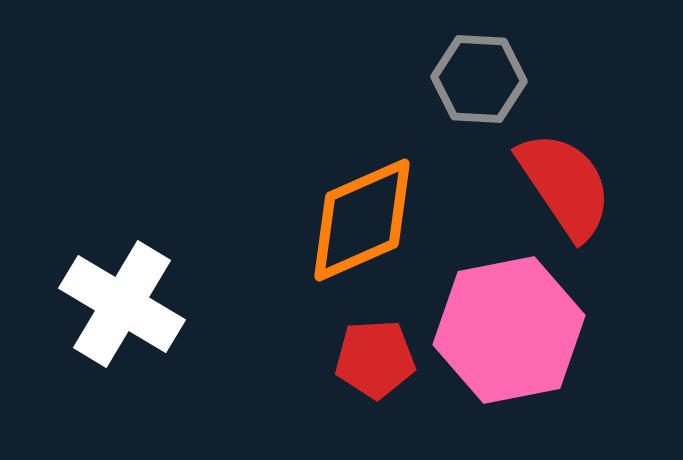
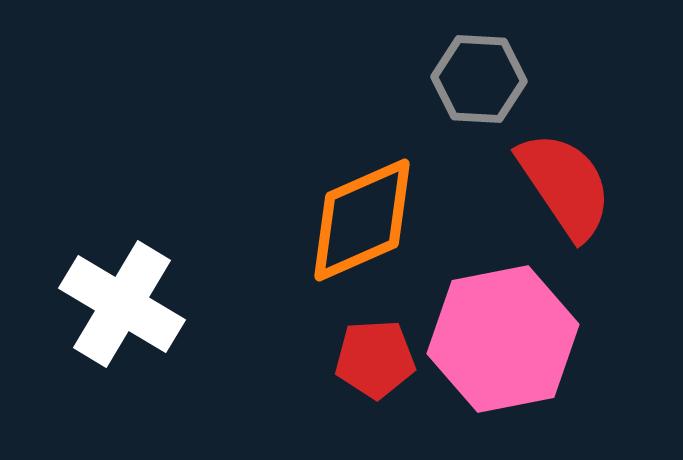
pink hexagon: moved 6 px left, 9 px down
